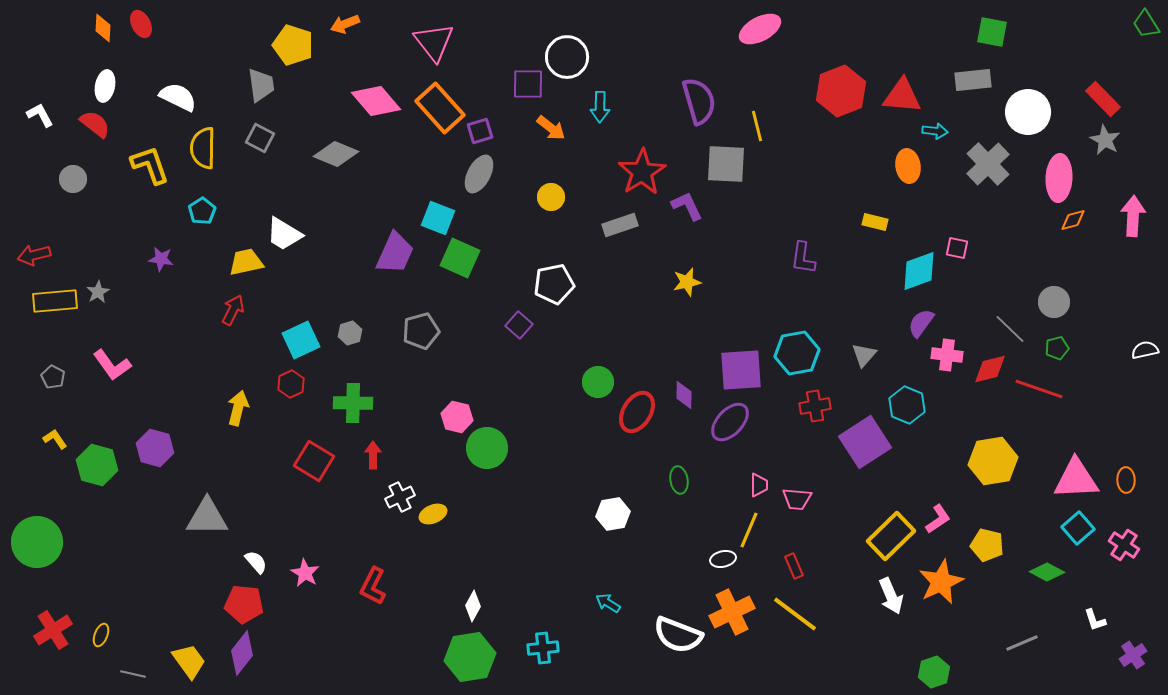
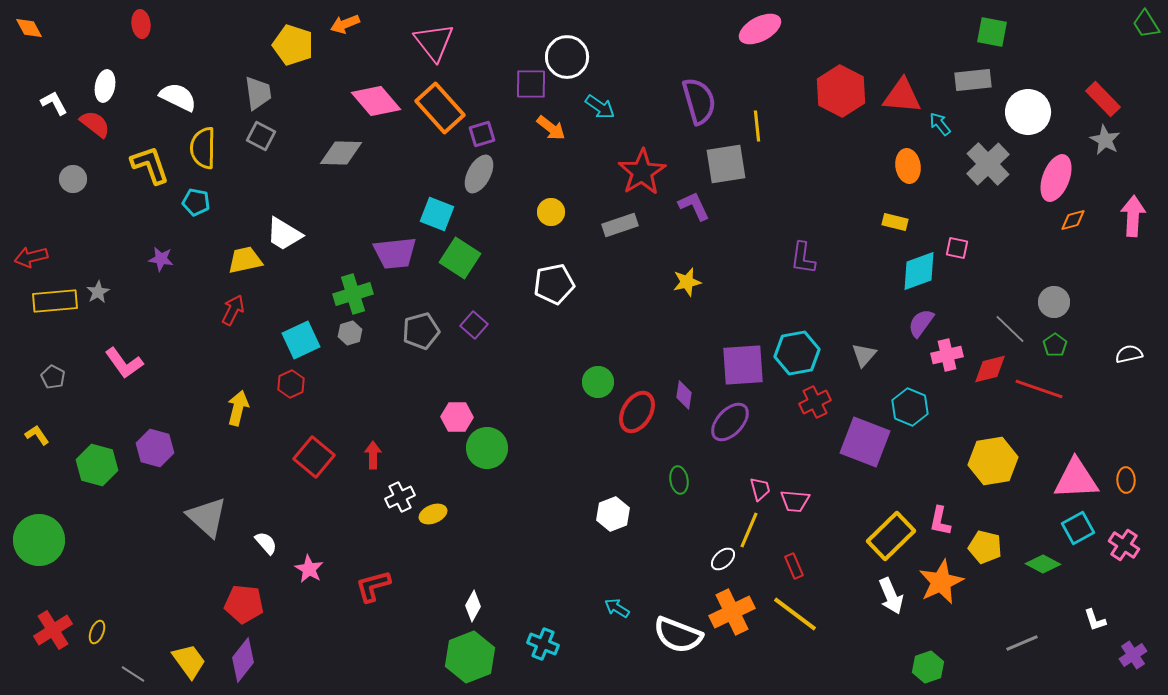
red ellipse at (141, 24): rotated 20 degrees clockwise
orange diamond at (103, 28): moved 74 px left; rotated 32 degrees counterclockwise
purple square at (528, 84): moved 3 px right
gray trapezoid at (261, 85): moved 3 px left, 8 px down
red hexagon at (841, 91): rotated 12 degrees counterclockwise
cyan arrow at (600, 107): rotated 56 degrees counterclockwise
white L-shape at (40, 115): moved 14 px right, 12 px up
yellow line at (757, 126): rotated 8 degrees clockwise
purple square at (480, 131): moved 2 px right, 3 px down
cyan arrow at (935, 131): moved 5 px right, 7 px up; rotated 135 degrees counterclockwise
gray square at (260, 138): moved 1 px right, 2 px up
gray diamond at (336, 154): moved 5 px right, 1 px up; rotated 21 degrees counterclockwise
gray square at (726, 164): rotated 12 degrees counterclockwise
pink ellipse at (1059, 178): moved 3 px left; rotated 18 degrees clockwise
yellow circle at (551, 197): moved 15 px down
purple L-shape at (687, 206): moved 7 px right
cyan pentagon at (202, 211): moved 6 px left, 9 px up; rotated 28 degrees counterclockwise
cyan square at (438, 218): moved 1 px left, 4 px up
yellow rectangle at (875, 222): moved 20 px right
purple trapezoid at (395, 253): rotated 60 degrees clockwise
red arrow at (34, 255): moved 3 px left, 2 px down
green square at (460, 258): rotated 9 degrees clockwise
yellow trapezoid at (246, 262): moved 1 px left, 2 px up
purple square at (519, 325): moved 45 px left
green pentagon at (1057, 348): moved 2 px left, 3 px up; rotated 20 degrees counterclockwise
white semicircle at (1145, 350): moved 16 px left, 4 px down
pink cross at (947, 355): rotated 20 degrees counterclockwise
pink L-shape at (112, 365): moved 12 px right, 2 px up
purple square at (741, 370): moved 2 px right, 5 px up
purple diamond at (684, 395): rotated 8 degrees clockwise
green cross at (353, 403): moved 109 px up; rotated 18 degrees counterclockwise
cyan hexagon at (907, 405): moved 3 px right, 2 px down
red cross at (815, 406): moved 4 px up; rotated 16 degrees counterclockwise
pink hexagon at (457, 417): rotated 12 degrees counterclockwise
yellow L-shape at (55, 439): moved 18 px left, 4 px up
purple square at (865, 442): rotated 36 degrees counterclockwise
red square at (314, 461): moved 4 px up; rotated 9 degrees clockwise
pink trapezoid at (759, 485): moved 1 px right, 4 px down; rotated 15 degrees counterclockwise
pink trapezoid at (797, 499): moved 2 px left, 2 px down
white hexagon at (613, 514): rotated 12 degrees counterclockwise
gray triangle at (207, 517): rotated 42 degrees clockwise
pink L-shape at (938, 519): moved 2 px right, 2 px down; rotated 136 degrees clockwise
cyan square at (1078, 528): rotated 12 degrees clockwise
green circle at (37, 542): moved 2 px right, 2 px up
yellow pentagon at (987, 545): moved 2 px left, 2 px down
white ellipse at (723, 559): rotated 30 degrees counterclockwise
white semicircle at (256, 562): moved 10 px right, 19 px up
green diamond at (1047, 572): moved 4 px left, 8 px up
pink star at (305, 573): moved 4 px right, 4 px up
red L-shape at (373, 586): rotated 48 degrees clockwise
cyan arrow at (608, 603): moved 9 px right, 5 px down
yellow ellipse at (101, 635): moved 4 px left, 3 px up
cyan cross at (543, 648): moved 4 px up; rotated 28 degrees clockwise
purple diamond at (242, 653): moved 1 px right, 7 px down
green hexagon at (470, 657): rotated 12 degrees counterclockwise
green hexagon at (934, 672): moved 6 px left, 5 px up
gray line at (133, 674): rotated 20 degrees clockwise
